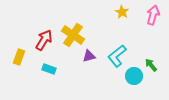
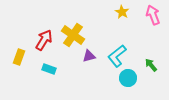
pink arrow: rotated 36 degrees counterclockwise
cyan circle: moved 6 px left, 2 px down
